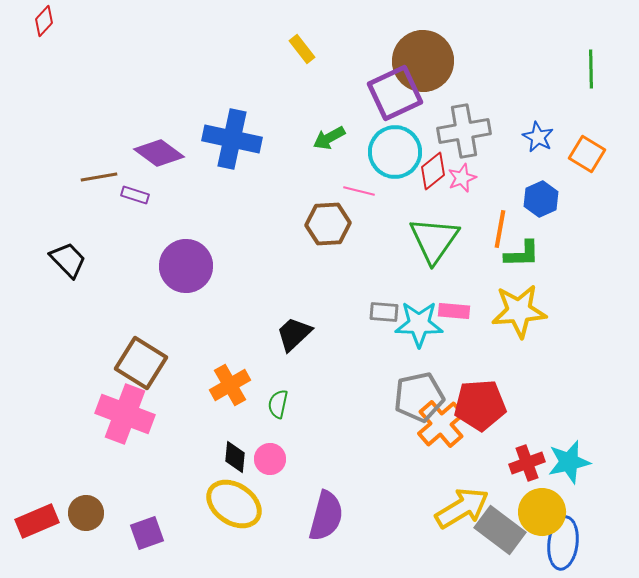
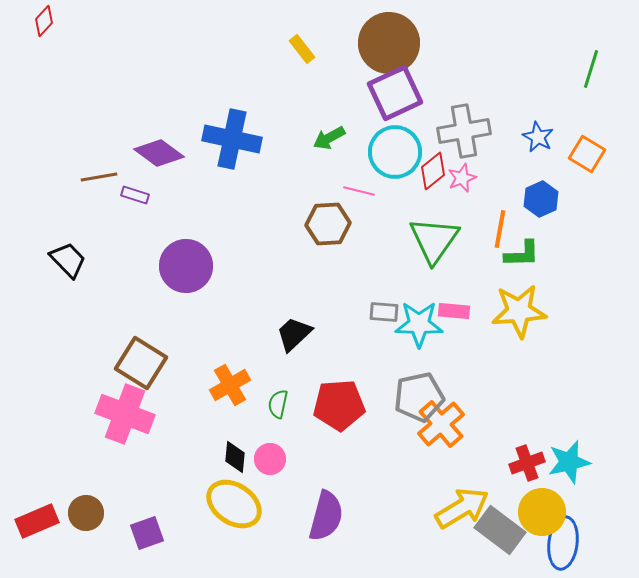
brown circle at (423, 61): moved 34 px left, 18 px up
green line at (591, 69): rotated 18 degrees clockwise
red pentagon at (480, 405): moved 141 px left
